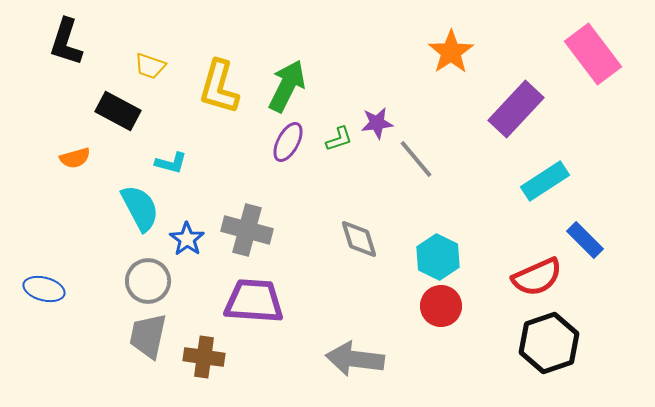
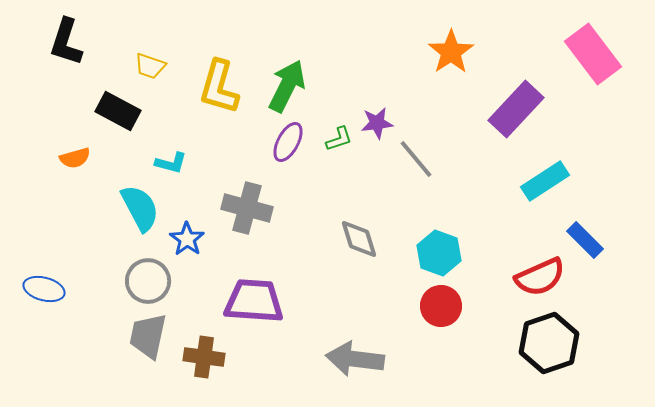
gray cross: moved 22 px up
cyan hexagon: moved 1 px right, 4 px up; rotated 6 degrees counterclockwise
red semicircle: moved 3 px right
